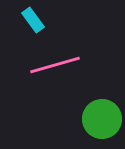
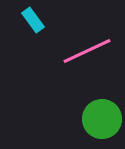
pink line: moved 32 px right, 14 px up; rotated 9 degrees counterclockwise
